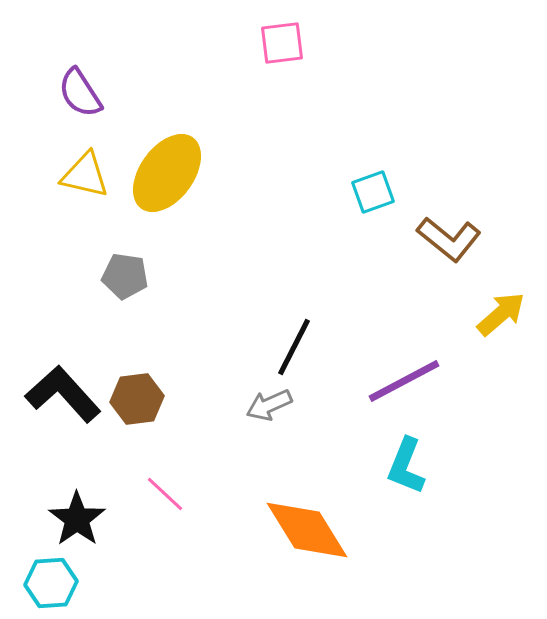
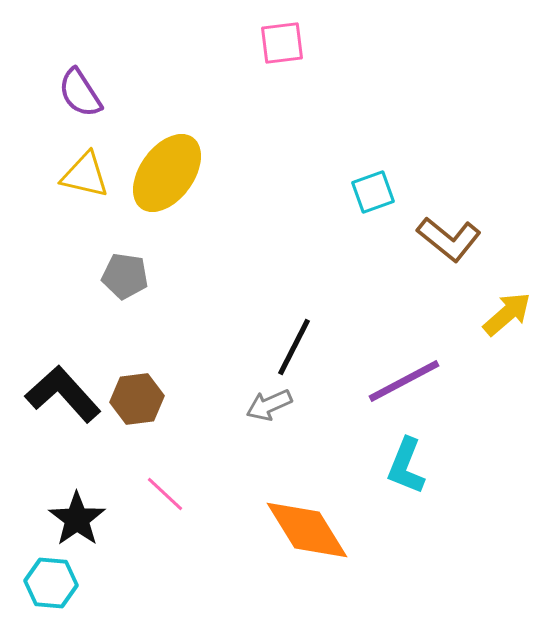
yellow arrow: moved 6 px right
cyan hexagon: rotated 9 degrees clockwise
